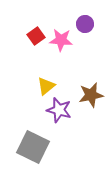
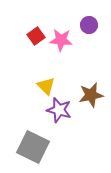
purple circle: moved 4 px right, 1 px down
yellow triangle: rotated 36 degrees counterclockwise
